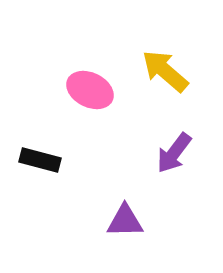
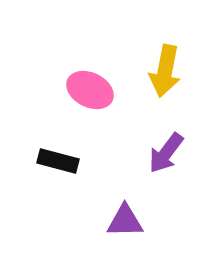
yellow arrow: rotated 120 degrees counterclockwise
purple arrow: moved 8 px left
black rectangle: moved 18 px right, 1 px down
